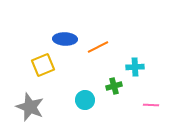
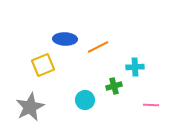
gray star: rotated 24 degrees clockwise
